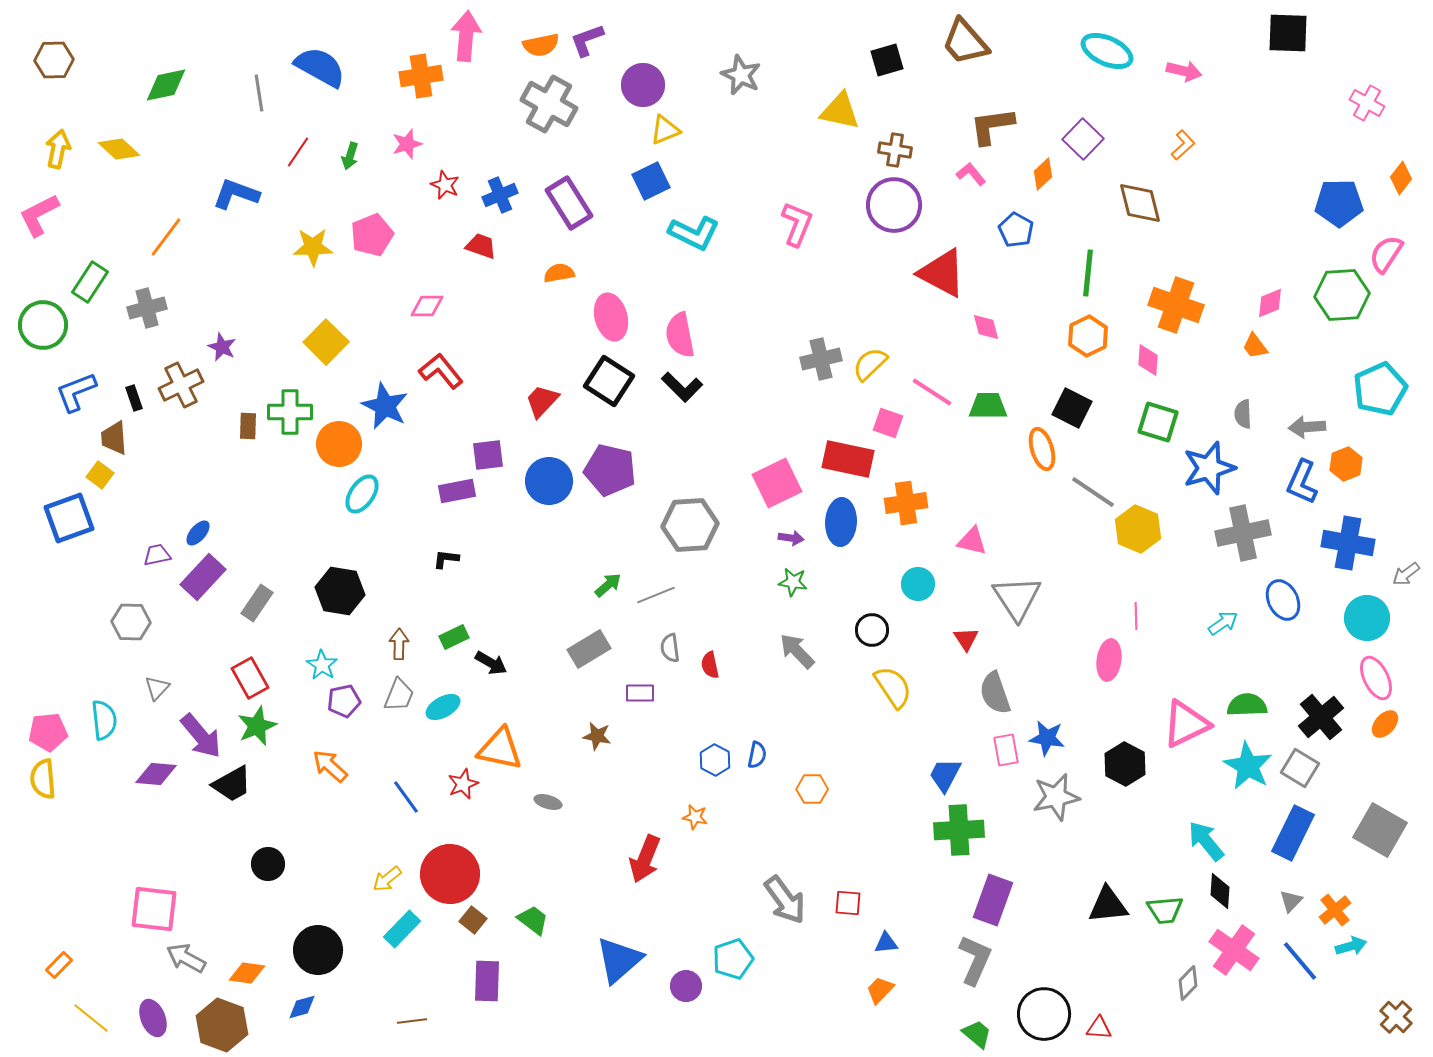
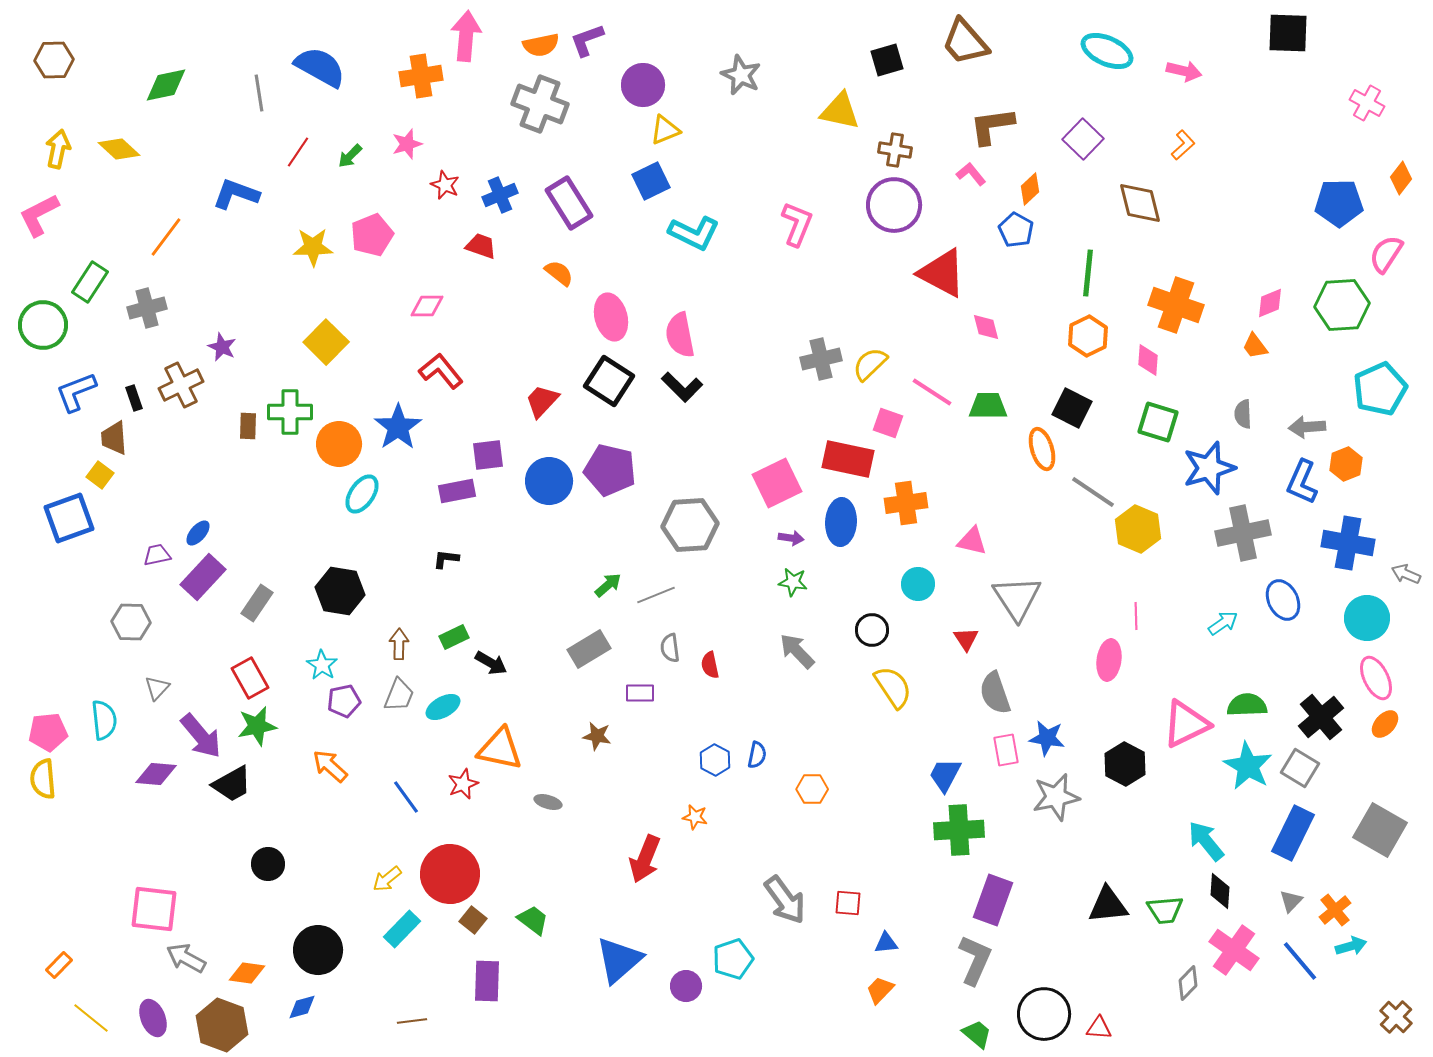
gray cross at (549, 104): moved 9 px left; rotated 8 degrees counterclockwise
green arrow at (350, 156): rotated 28 degrees clockwise
orange diamond at (1043, 174): moved 13 px left, 15 px down
orange semicircle at (559, 273): rotated 48 degrees clockwise
green hexagon at (1342, 295): moved 10 px down
blue star at (385, 406): moved 13 px right, 21 px down; rotated 12 degrees clockwise
gray arrow at (1406, 574): rotated 60 degrees clockwise
green star at (257, 726): rotated 12 degrees clockwise
